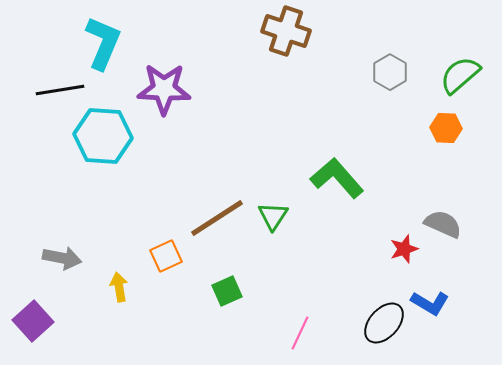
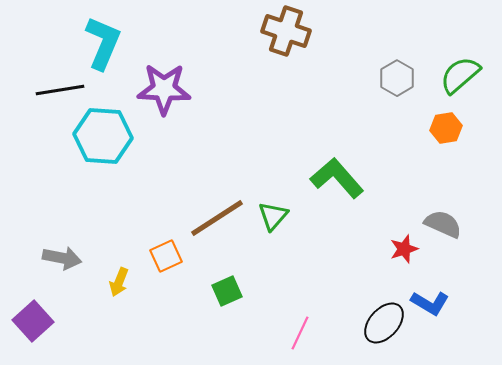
gray hexagon: moved 7 px right, 6 px down
orange hexagon: rotated 12 degrees counterclockwise
green triangle: rotated 8 degrees clockwise
yellow arrow: moved 5 px up; rotated 148 degrees counterclockwise
